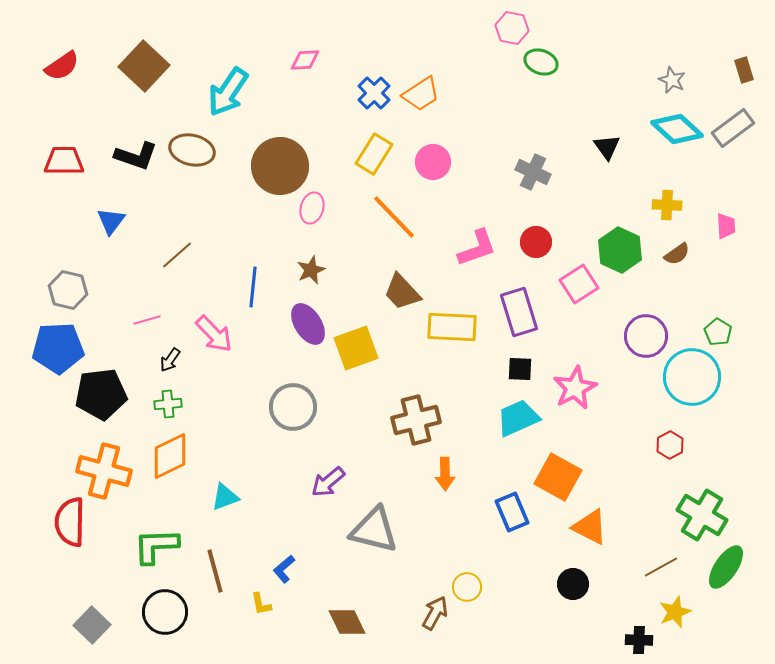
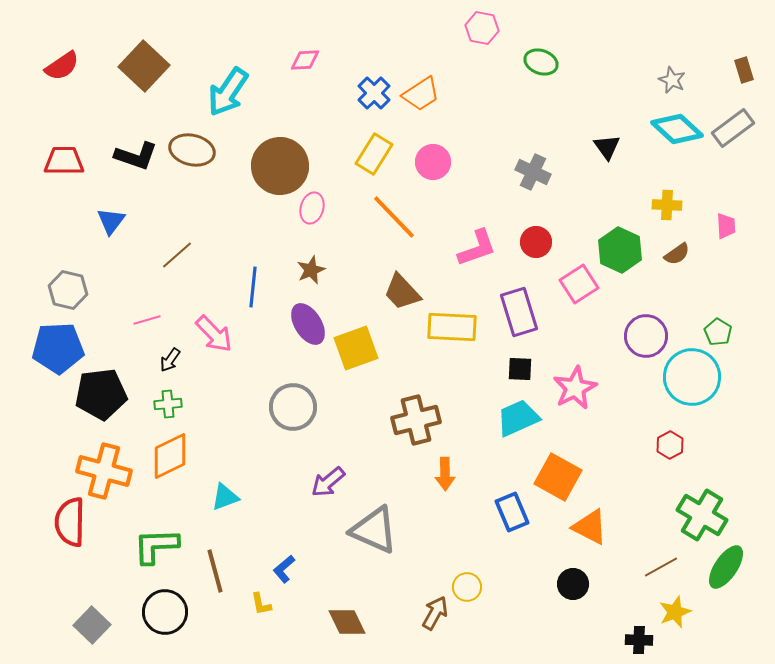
pink hexagon at (512, 28): moved 30 px left
gray triangle at (374, 530): rotated 10 degrees clockwise
